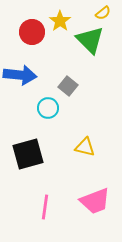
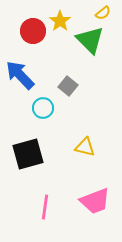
red circle: moved 1 px right, 1 px up
blue arrow: rotated 140 degrees counterclockwise
cyan circle: moved 5 px left
